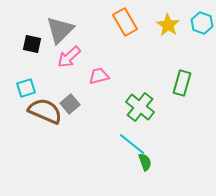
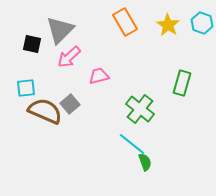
cyan square: rotated 12 degrees clockwise
green cross: moved 2 px down
